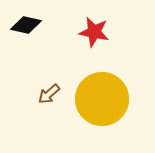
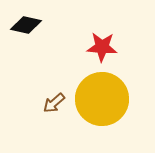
red star: moved 8 px right, 15 px down; rotated 8 degrees counterclockwise
brown arrow: moved 5 px right, 9 px down
